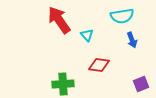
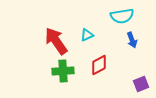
red arrow: moved 3 px left, 21 px down
cyan triangle: rotated 48 degrees clockwise
red diamond: rotated 35 degrees counterclockwise
green cross: moved 13 px up
